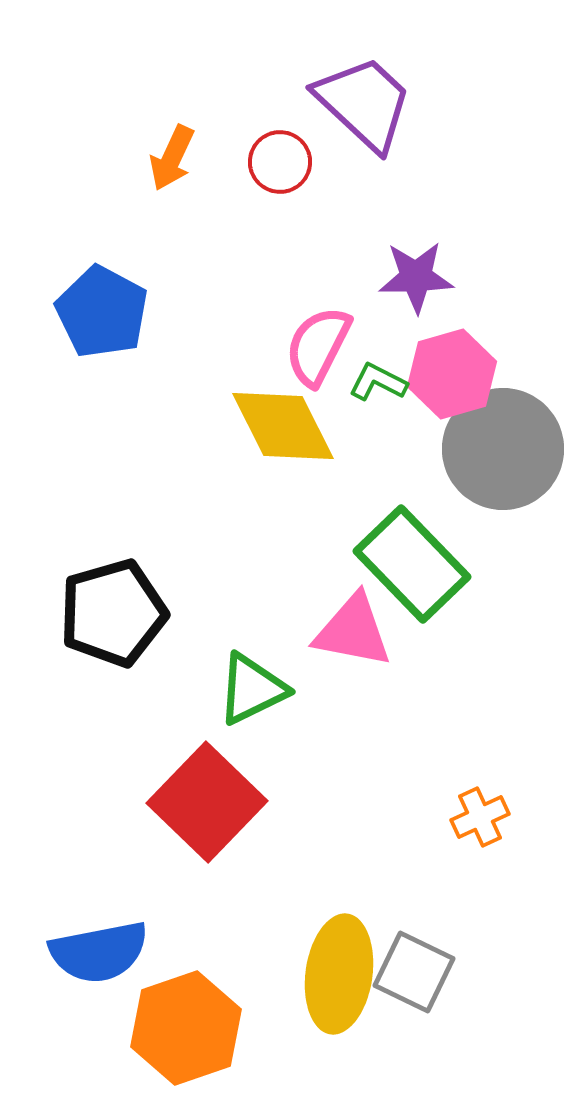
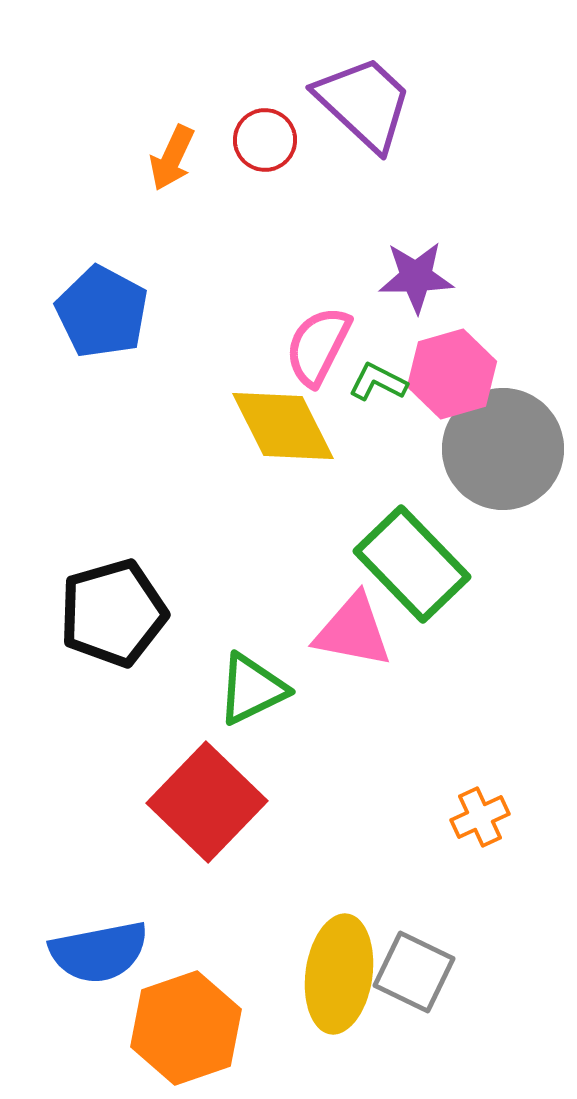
red circle: moved 15 px left, 22 px up
